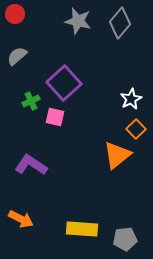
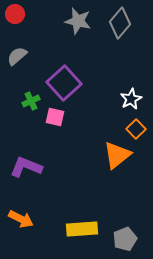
purple L-shape: moved 5 px left, 2 px down; rotated 12 degrees counterclockwise
yellow rectangle: rotated 8 degrees counterclockwise
gray pentagon: rotated 15 degrees counterclockwise
